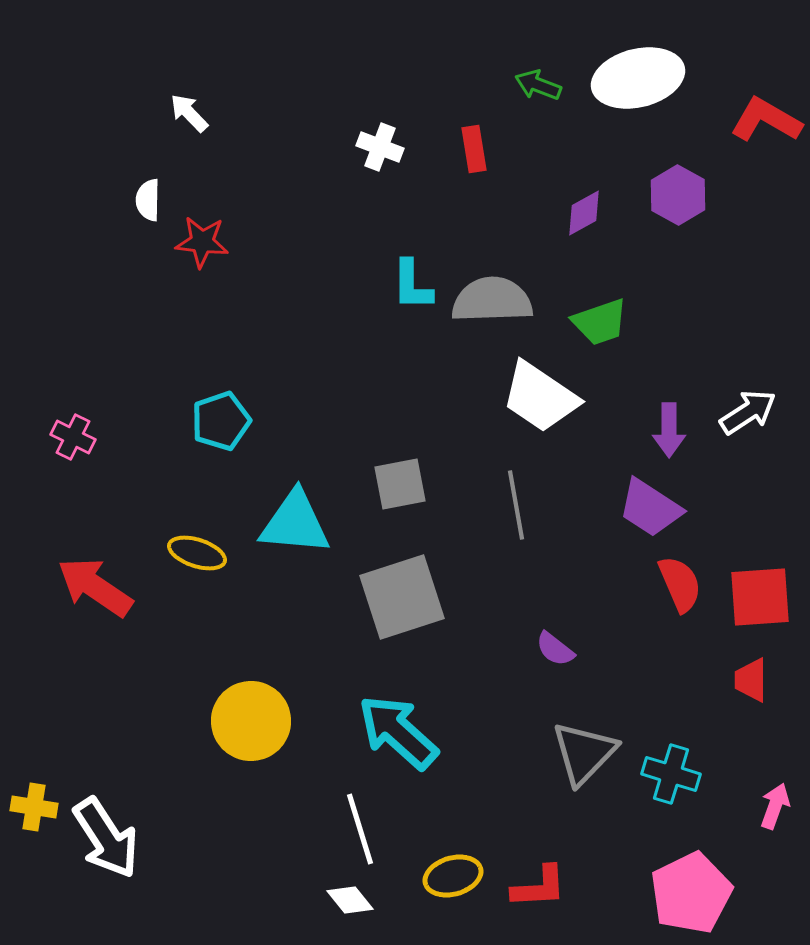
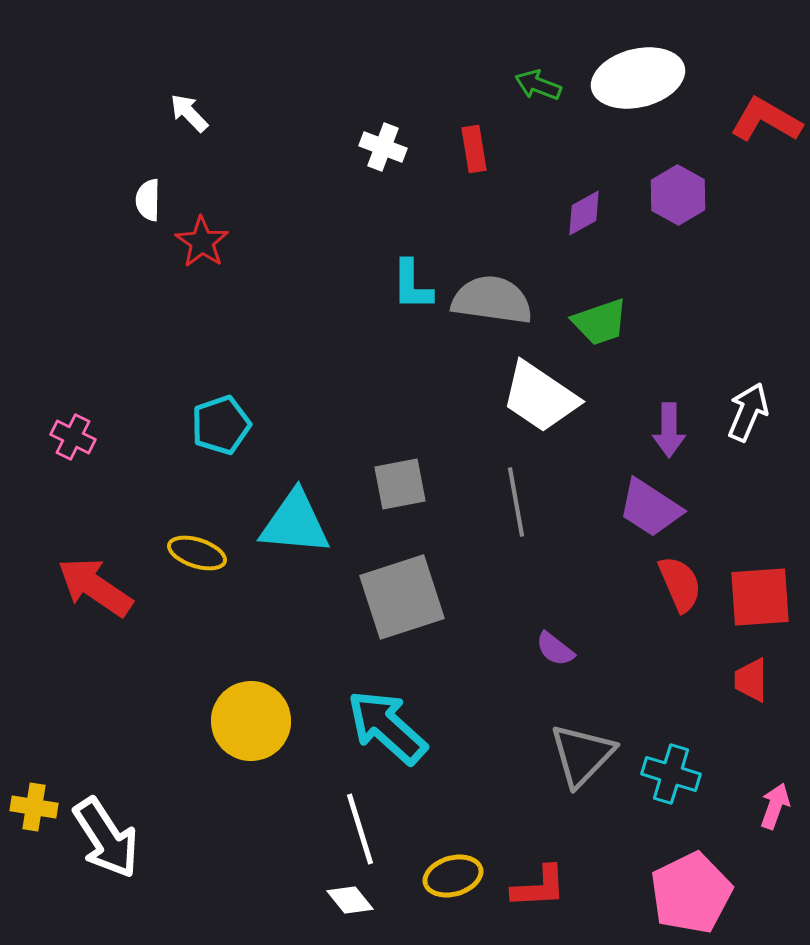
white cross at (380, 147): moved 3 px right
red star at (202, 242): rotated 28 degrees clockwise
gray semicircle at (492, 300): rotated 10 degrees clockwise
white arrow at (748, 412): rotated 34 degrees counterclockwise
cyan pentagon at (221, 421): moved 4 px down
gray line at (516, 505): moved 3 px up
cyan arrow at (398, 732): moved 11 px left, 5 px up
gray triangle at (584, 753): moved 2 px left, 2 px down
